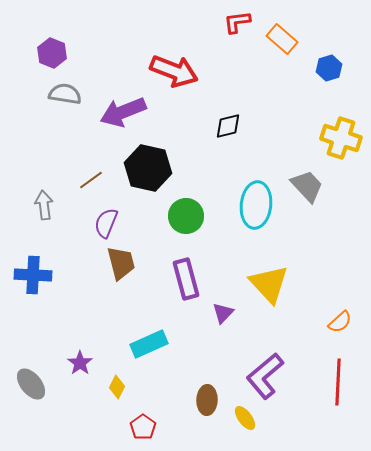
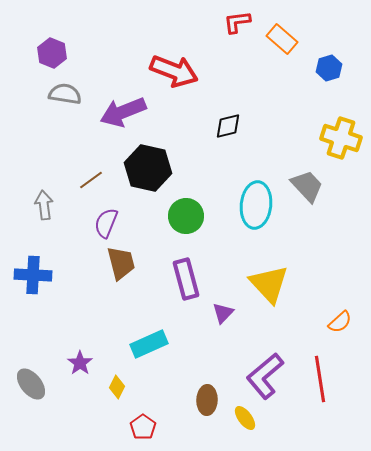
red line: moved 18 px left, 3 px up; rotated 12 degrees counterclockwise
